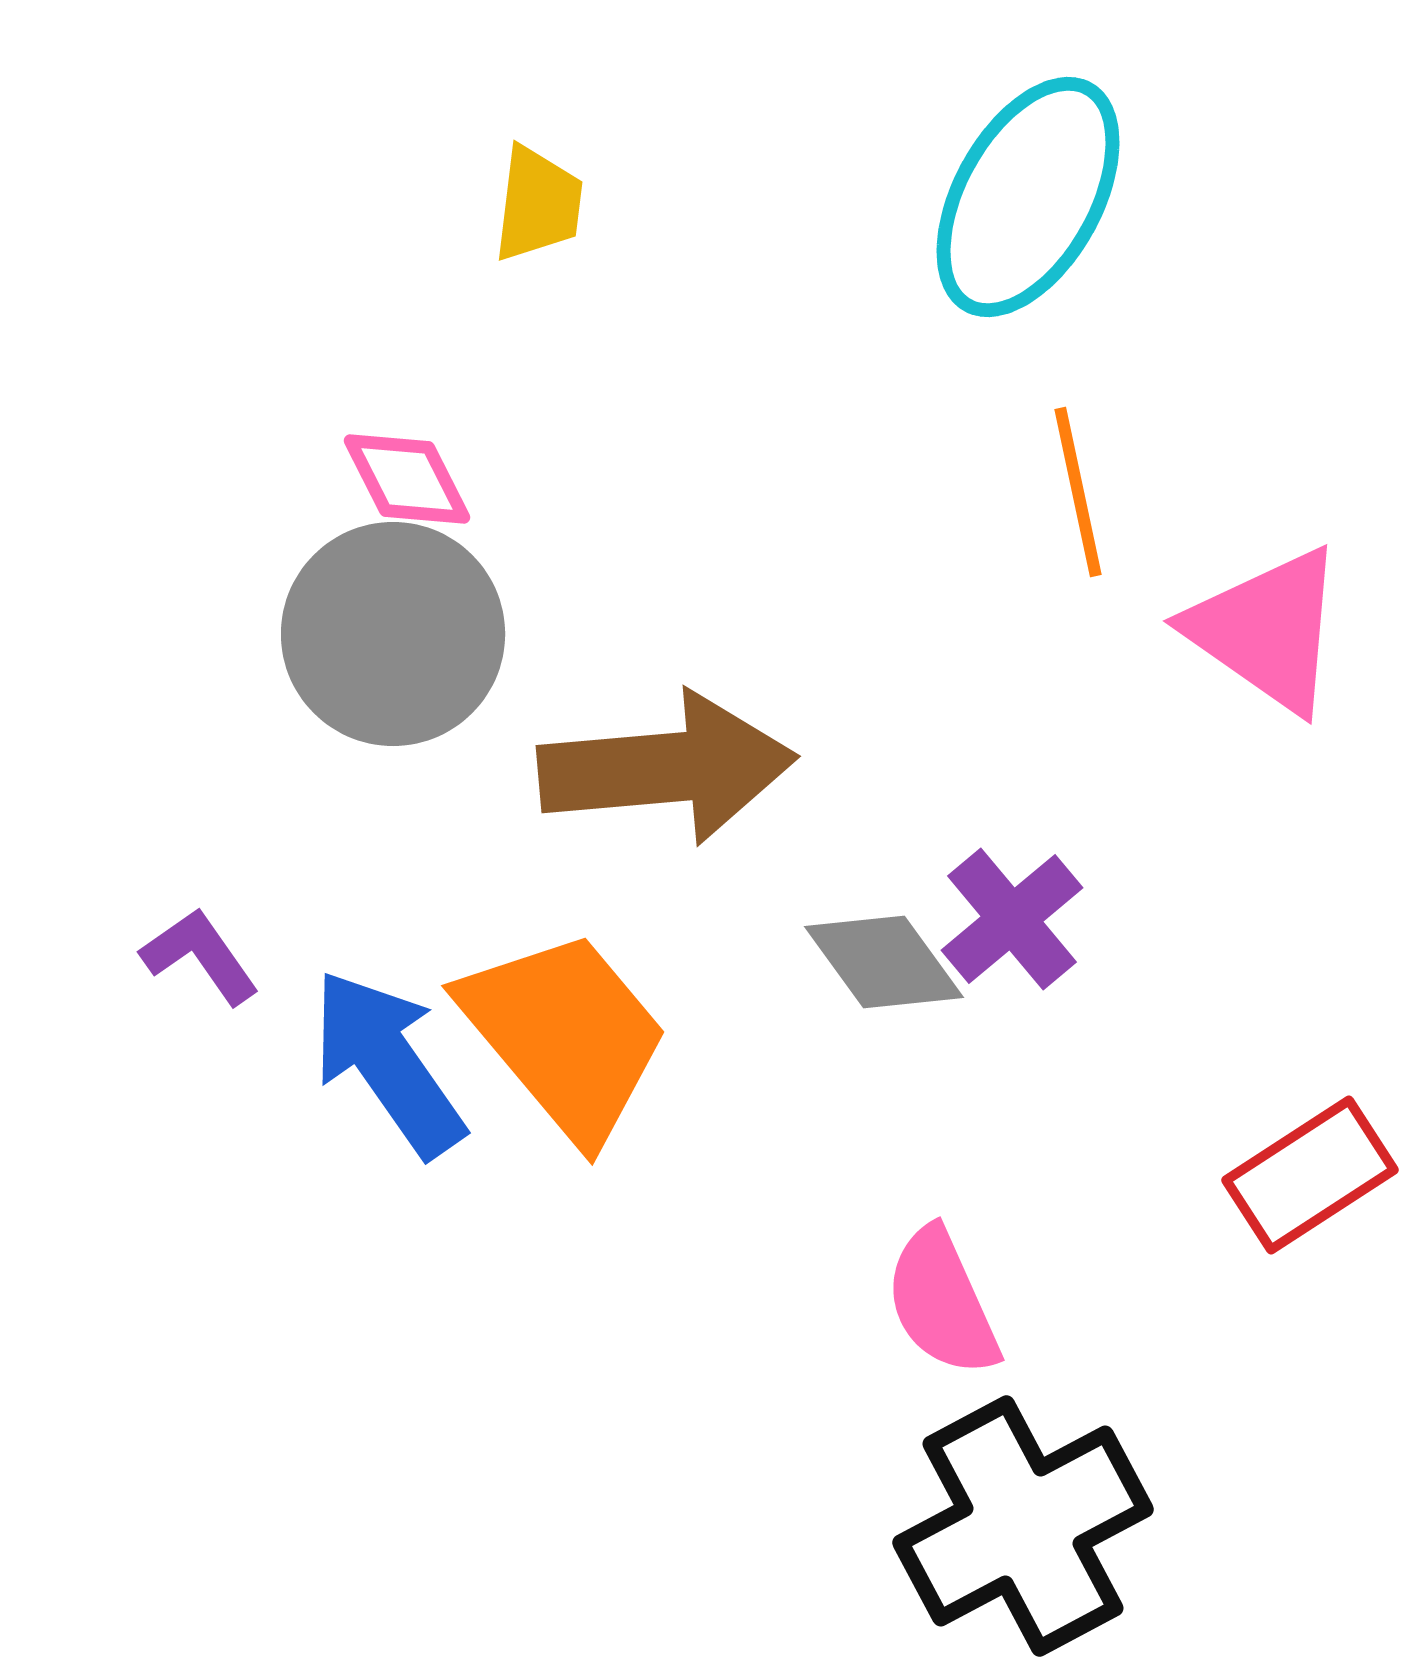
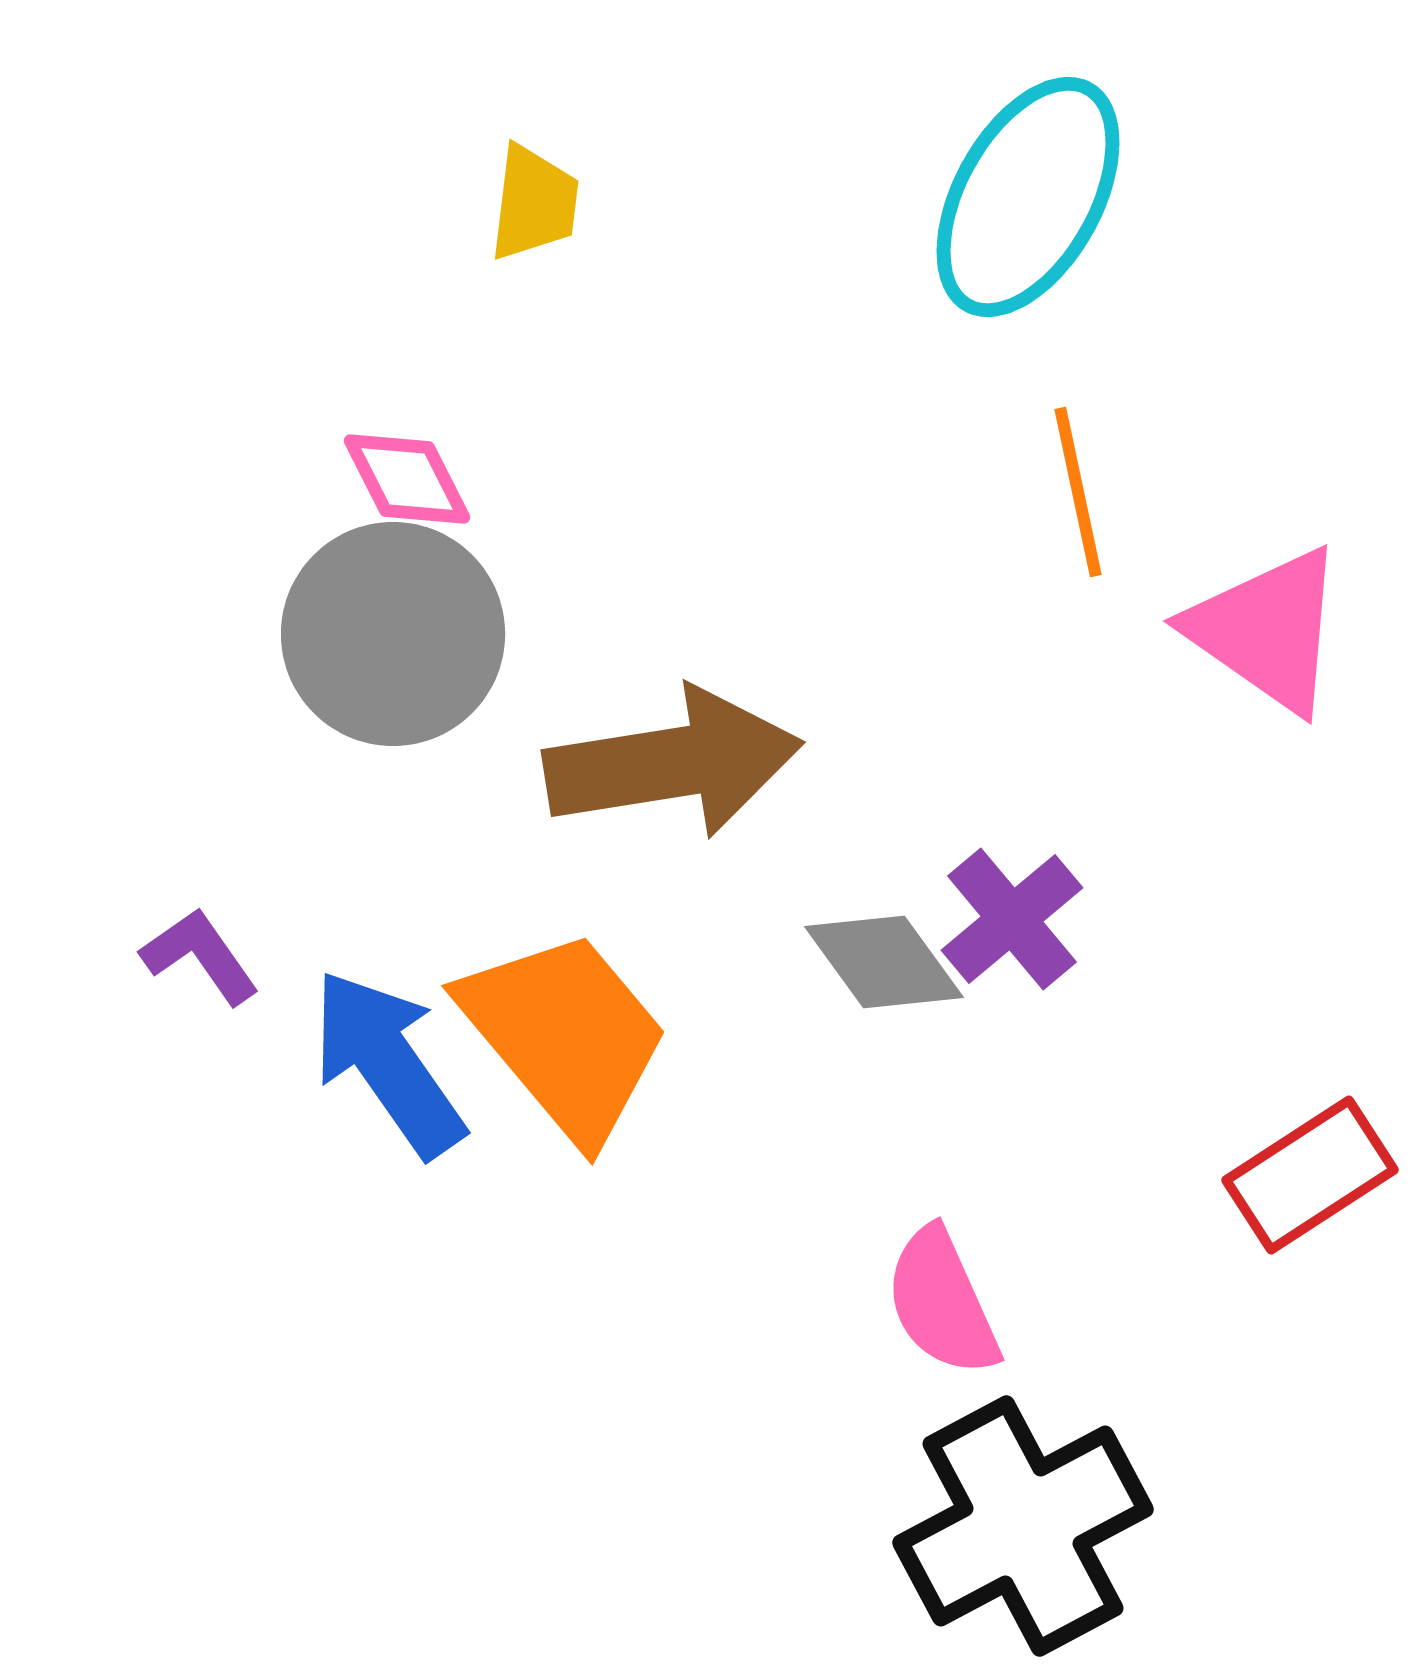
yellow trapezoid: moved 4 px left, 1 px up
brown arrow: moved 6 px right, 5 px up; rotated 4 degrees counterclockwise
